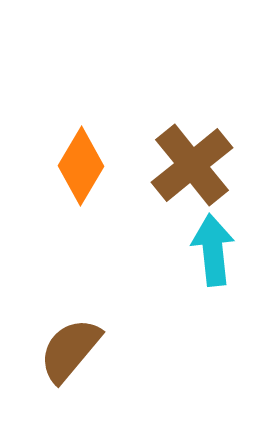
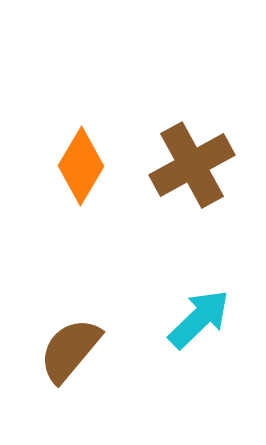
brown cross: rotated 10 degrees clockwise
cyan arrow: moved 14 px left, 69 px down; rotated 52 degrees clockwise
